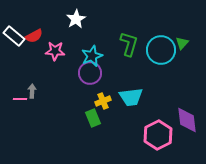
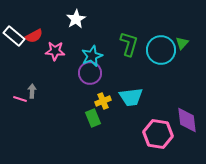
pink line: rotated 16 degrees clockwise
pink hexagon: moved 1 px up; rotated 24 degrees counterclockwise
